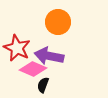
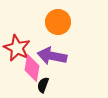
purple arrow: moved 3 px right
pink diamond: moved 1 px left, 1 px up; rotated 76 degrees clockwise
